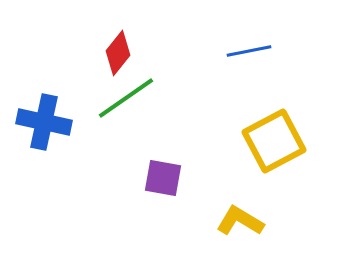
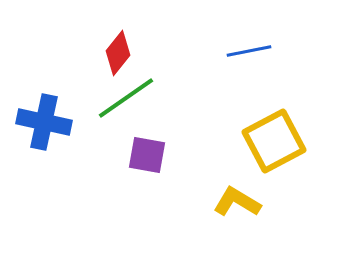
purple square: moved 16 px left, 23 px up
yellow L-shape: moved 3 px left, 19 px up
